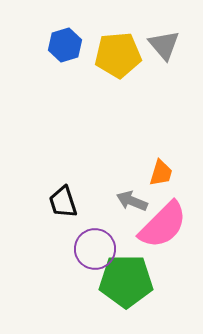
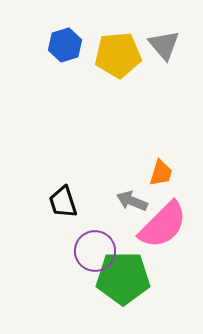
purple circle: moved 2 px down
green pentagon: moved 3 px left, 3 px up
